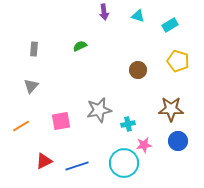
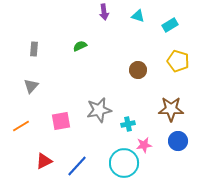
blue line: rotated 30 degrees counterclockwise
